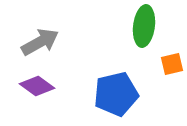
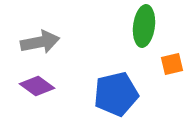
gray arrow: rotated 18 degrees clockwise
